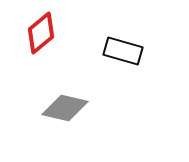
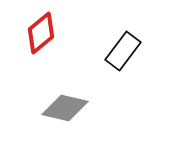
black rectangle: rotated 69 degrees counterclockwise
